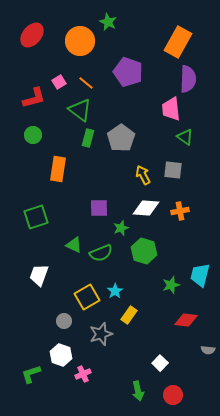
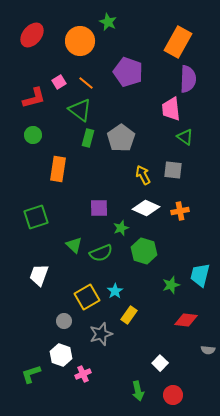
white diamond at (146, 208): rotated 20 degrees clockwise
green triangle at (74, 245): rotated 18 degrees clockwise
